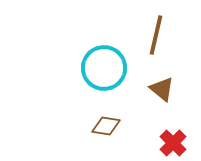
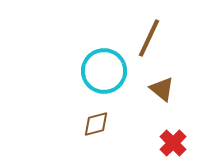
brown line: moved 7 px left, 3 px down; rotated 12 degrees clockwise
cyan circle: moved 3 px down
brown diamond: moved 10 px left, 2 px up; rotated 24 degrees counterclockwise
